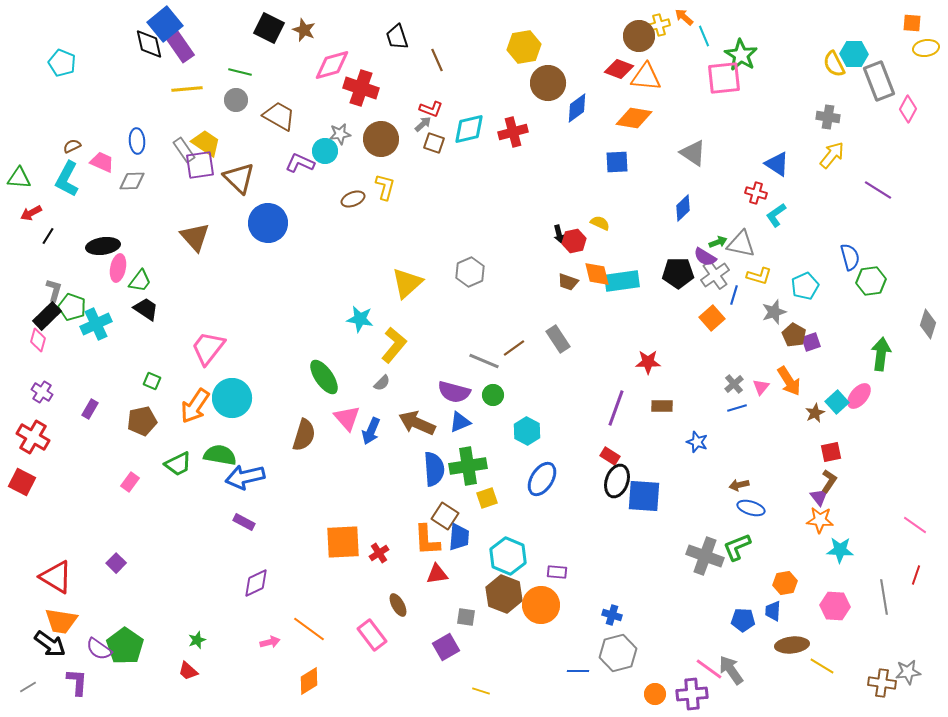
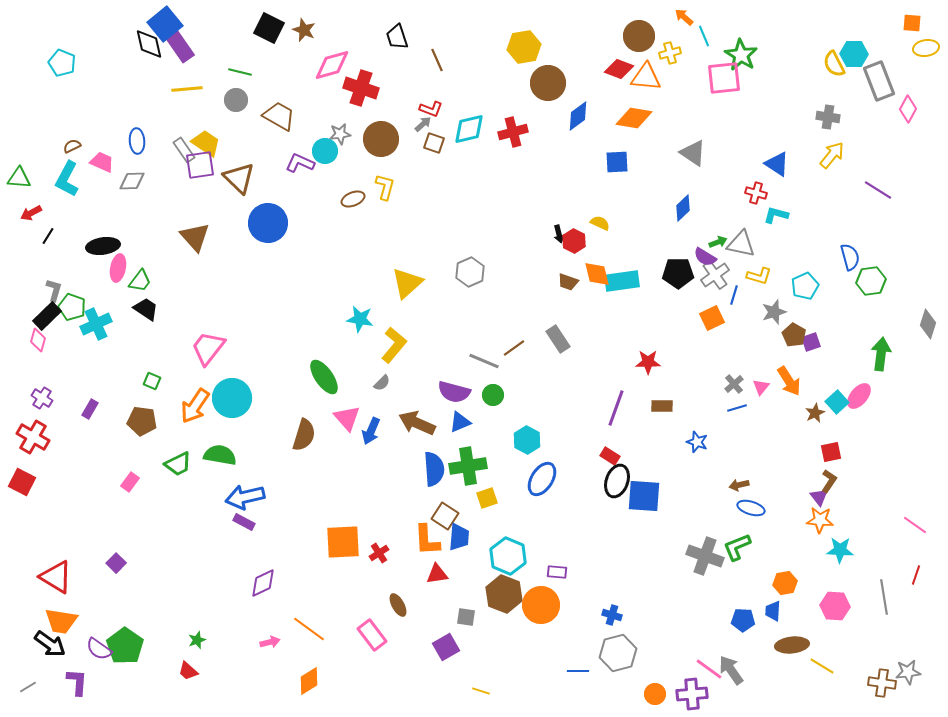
yellow cross at (659, 25): moved 11 px right, 28 px down
blue diamond at (577, 108): moved 1 px right, 8 px down
cyan L-shape at (776, 215): rotated 50 degrees clockwise
red hexagon at (574, 241): rotated 20 degrees counterclockwise
orange square at (712, 318): rotated 15 degrees clockwise
purple cross at (42, 392): moved 6 px down
brown pentagon at (142, 421): rotated 20 degrees clockwise
cyan hexagon at (527, 431): moved 9 px down
blue arrow at (245, 477): moved 20 px down
purple diamond at (256, 583): moved 7 px right
